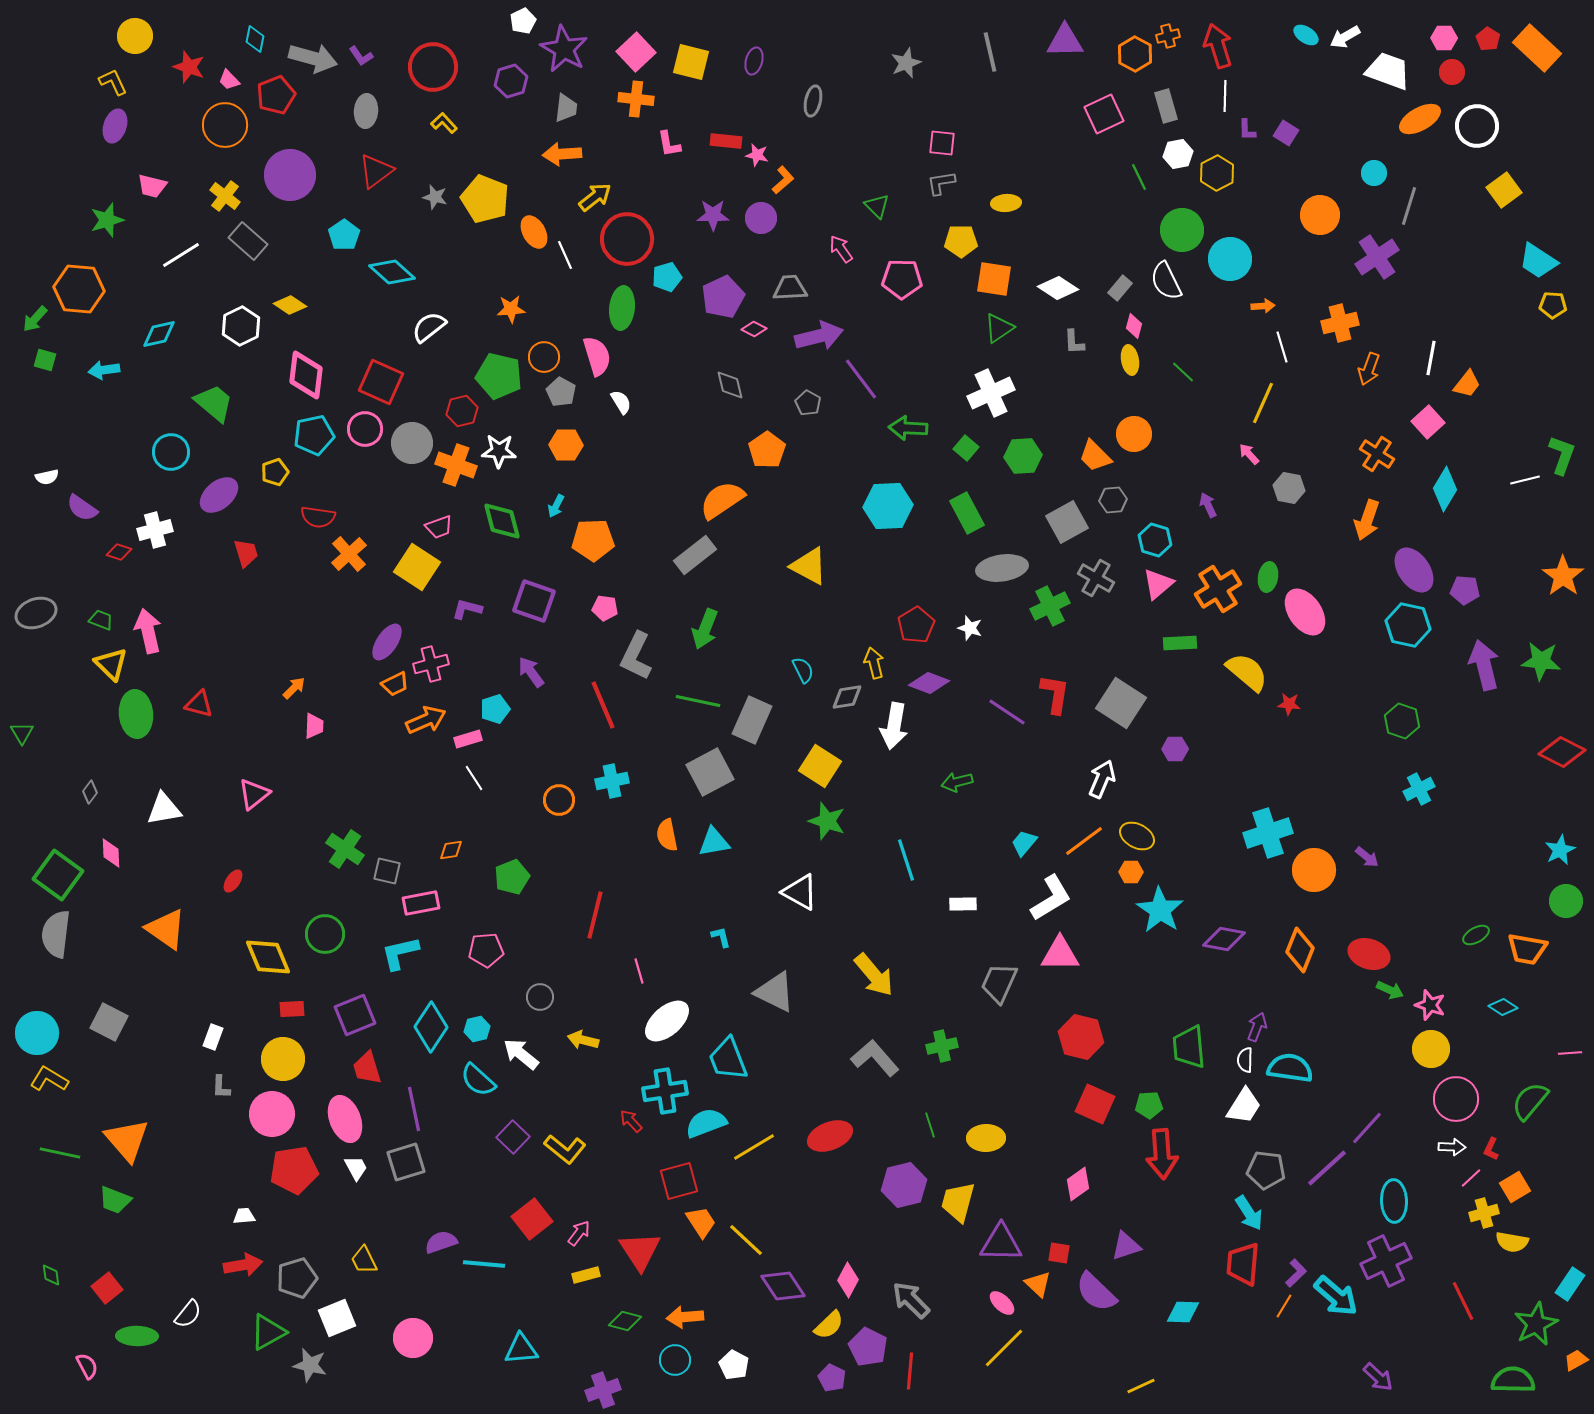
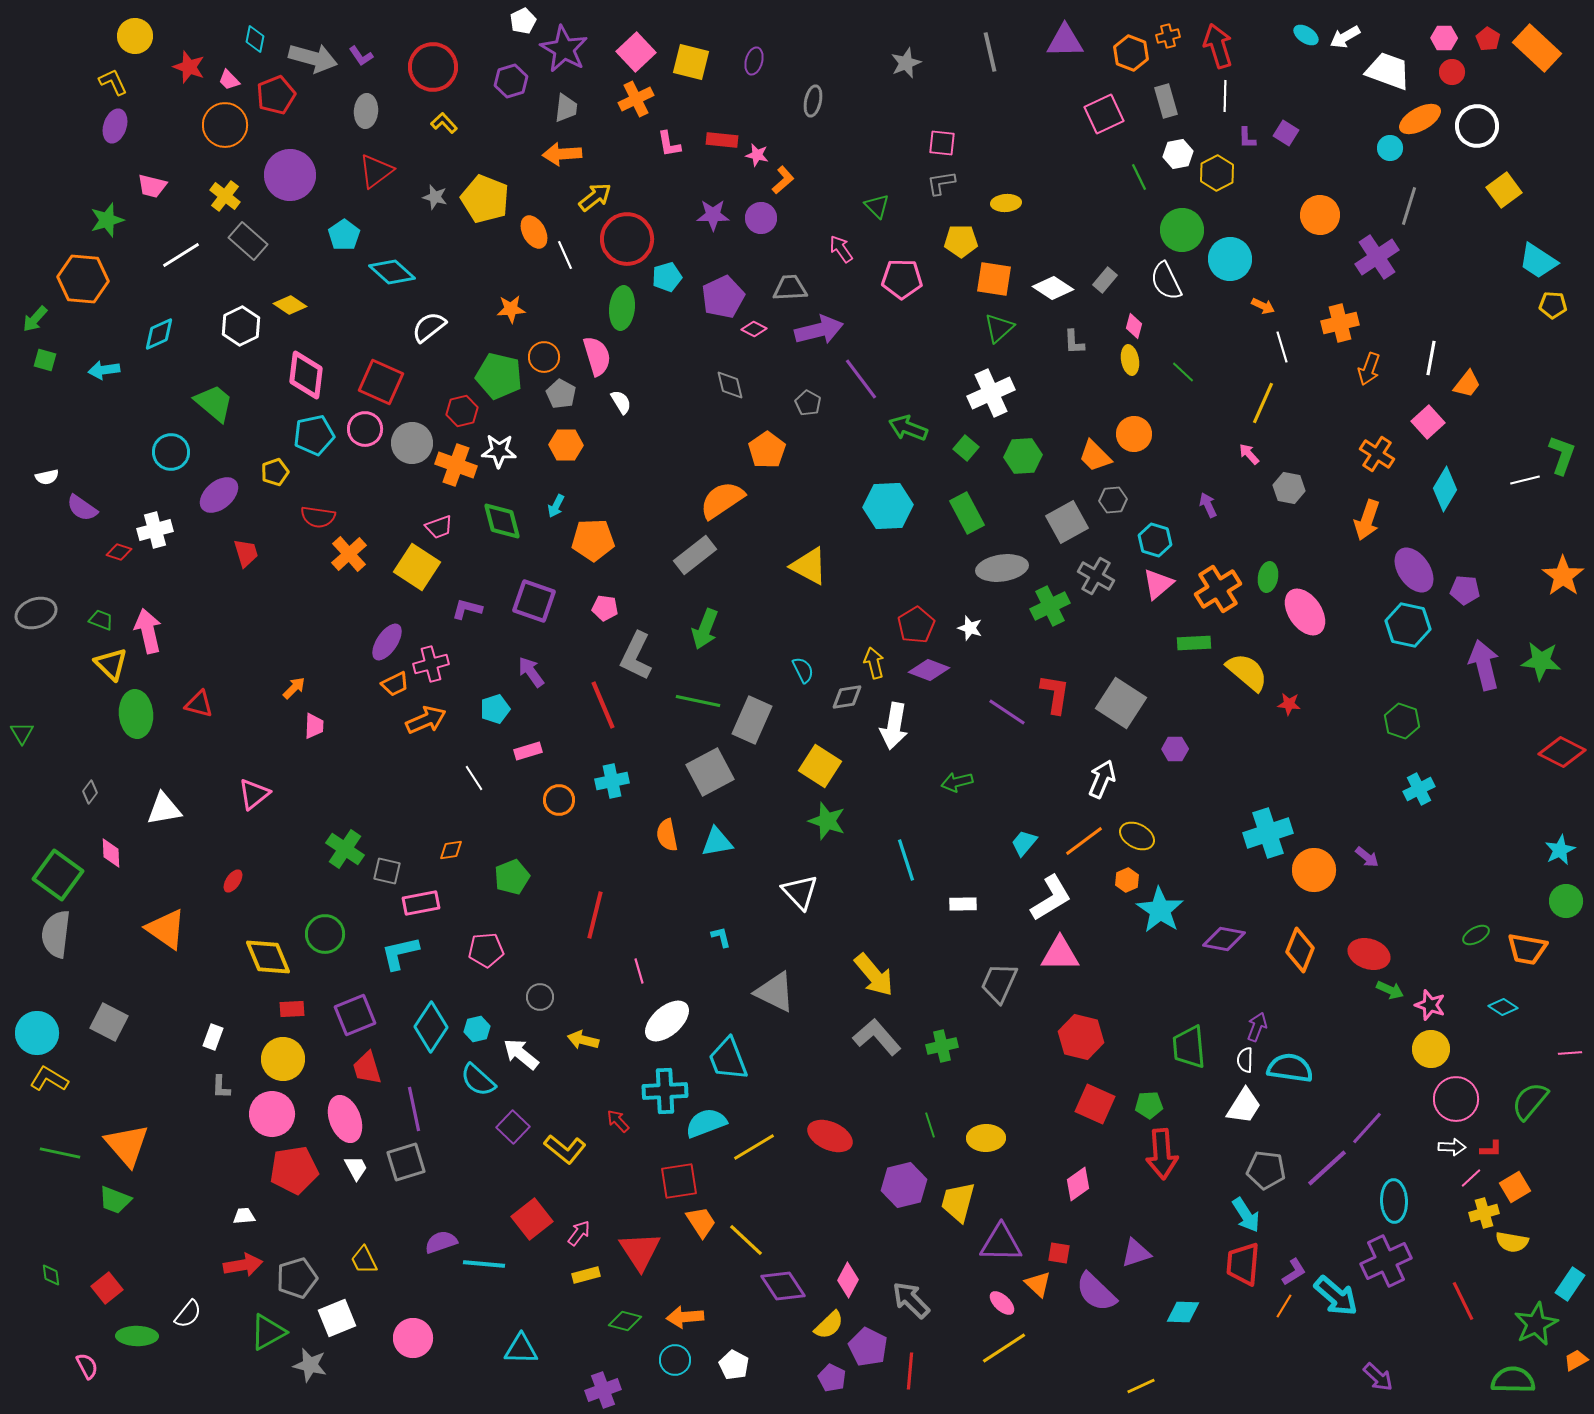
orange hexagon at (1135, 54): moved 4 px left, 1 px up; rotated 8 degrees counterclockwise
orange cross at (636, 99): rotated 32 degrees counterclockwise
gray rectangle at (1166, 106): moved 5 px up
purple L-shape at (1247, 130): moved 8 px down
red rectangle at (726, 141): moved 4 px left, 1 px up
cyan circle at (1374, 173): moved 16 px right, 25 px up
white diamond at (1058, 288): moved 5 px left
gray rectangle at (1120, 288): moved 15 px left, 8 px up
orange hexagon at (79, 289): moved 4 px right, 10 px up
orange arrow at (1263, 306): rotated 30 degrees clockwise
green triangle at (999, 328): rotated 8 degrees counterclockwise
cyan diamond at (159, 334): rotated 12 degrees counterclockwise
purple arrow at (819, 336): moved 6 px up
gray pentagon at (561, 392): moved 2 px down
green arrow at (908, 428): rotated 18 degrees clockwise
gray cross at (1096, 578): moved 2 px up
green rectangle at (1180, 643): moved 14 px right
purple diamond at (929, 683): moved 13 px up
pink rectangle at (468, 739): moved 60 px right, 12 px down
cyan triangle at (714, 842): moved 3 px right
orange hexagon at (1131, 872): moved 4 px left, 8 px down; rotated 25 degrees counterclockwise
white triangle at (800, 892): rotated 18 degrees clockwise
gray L-shape at (875, 1058): moved 2 px right, 21 px up
cyan cross at (665, 1091): rotated 6 degrees clockwise
red arrow at (631, 1121): moved 13 px left
red ellipse at (830, 1136): rotated 45 degrees clockwise
purple square at (513, 1137): moved 10 px up
orange triangle at (127, 1140): moved 5 px down
red L-shape at (1491, 1149): rotated 115 degrees counterclockwise
red square at (679, 1181): rotated 6 degrees clockwise
cyan arrow at (1249, 1213): moved 3 px left, 2 px down
purple triangle at (1126, 1246): moved 10 px right, 7 px down
purple L-shape at (1296, 1273): moved 2 px left, 1 px up; rotated 12 degrees clockwise
yellow line at (1004, 1348): rotated 12 degrees clockwise
cyan triangle at (521, 1349): rotated 6 degrees clockwise
